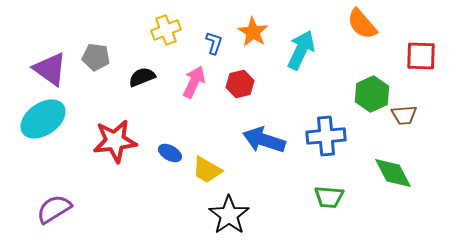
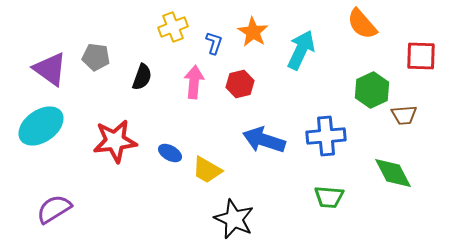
yellow cross: moved 7 px right, 3 px up
black semicircle: rotated 132 degrees clockwise
pink arrow: rotated 20 degrees counterclockwise
green hexagon: moved 4 px up
cyan ellipse: moved 2 px left, 7 px down
black star: moved 5 px right, 4 px down; rotated 12 degrees counterclockwise
